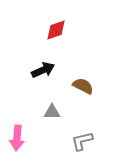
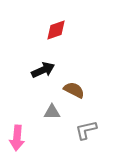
brown semicircle: moved 9 px left, 4 px down
gray L-shape: moved 4 px right, 11 px up
